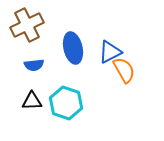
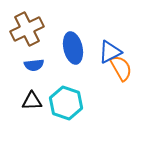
brown cross: moved 4 px down
orange semicircle: moved 3 px left, 2 px up
